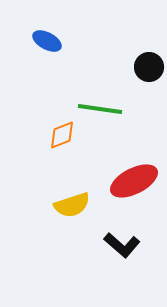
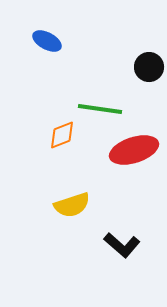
red ellipse: moved 31 px up; rotated 9 degrees clockwise
